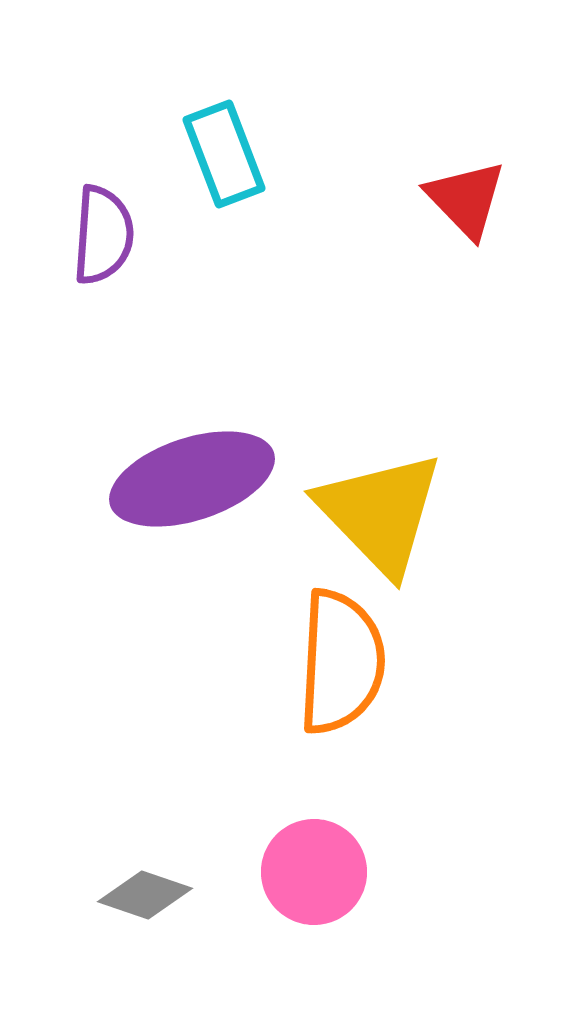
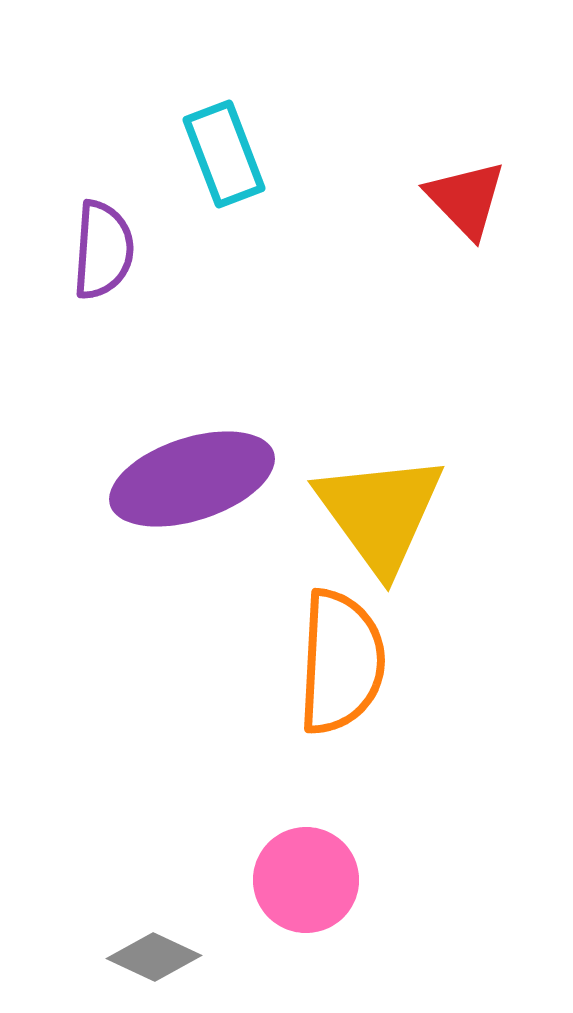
purple semicircle: moved 15 px down
yellow triangle: rotated 8 degrees clockwise
pink circle: moved 8 px left, 8 px down
gray diamond: moved 9 px right, 62 px down; rotated 6 degrees clockwise
